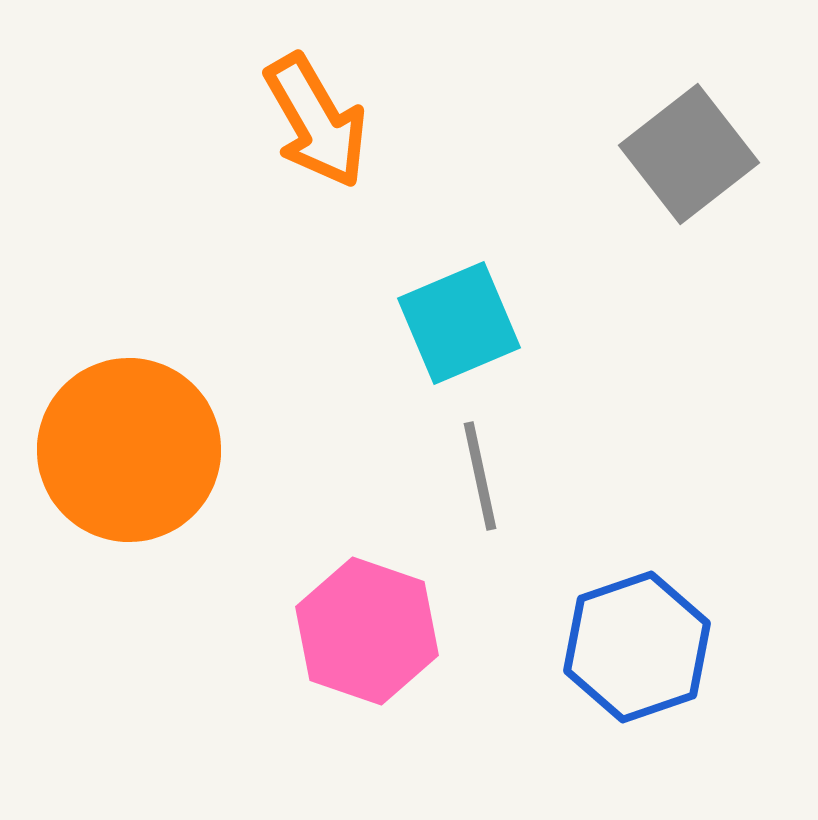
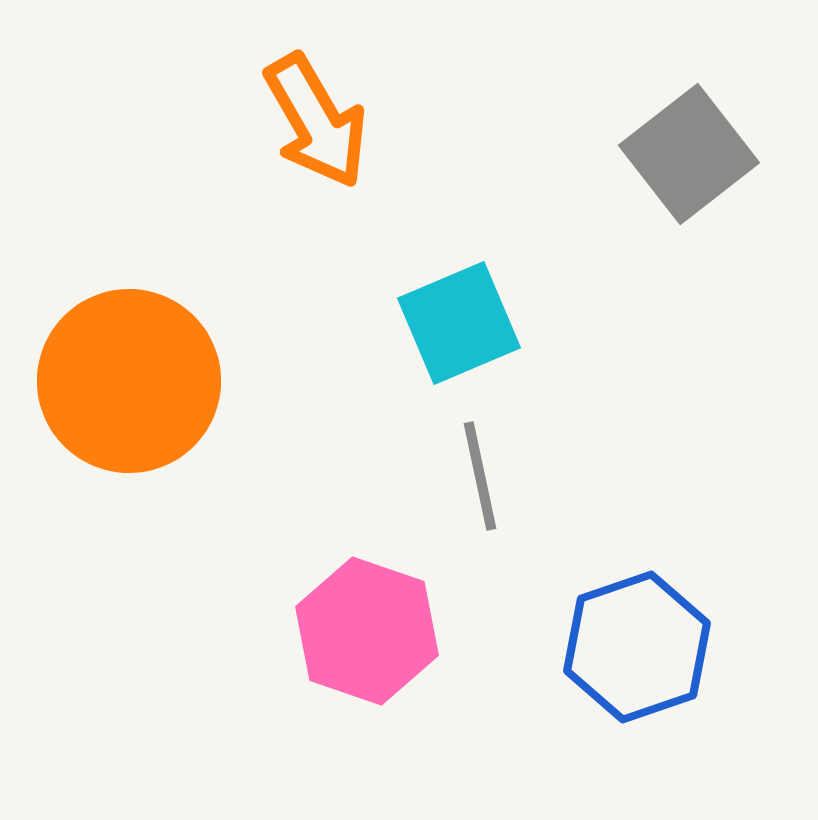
orange circle: moved 69 px up
